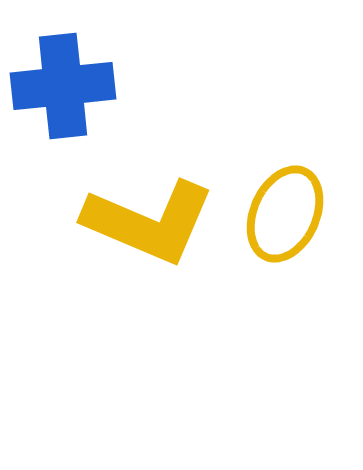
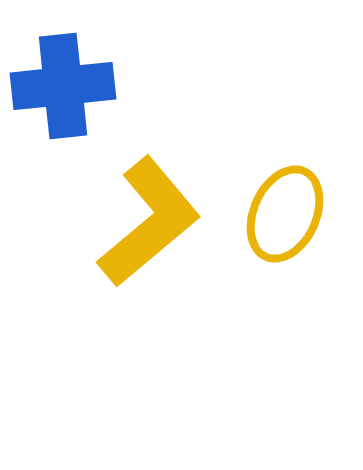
yellow L-shape: rotated 63 degrees counterclockwise
